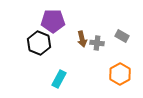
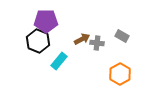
purple pentagon: moved 7 px left
brown arrow: rotated 105 degrees counterclockwise
black hexagon: moved 1 px left, 2 px up
cyan rectangle: moved 18 px up; rotated 12 degrees clockwise
